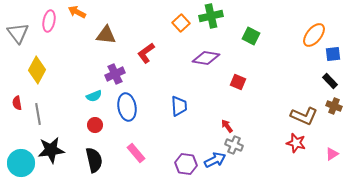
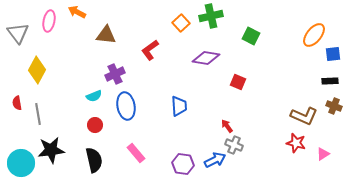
red L-shape: moved 4 px right, 3 px up
black rectangle: rotated 49 degrees counterclockwise
blue ellipse: moved 1 px left, 1 px up
pink triangle: moved 9 px left
purple hexagon: moved 3 px left
